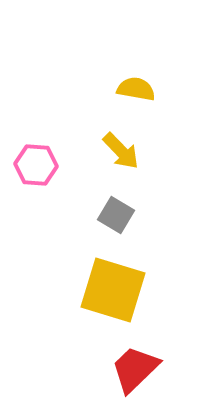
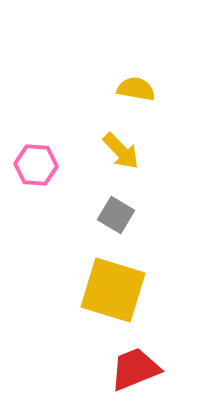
red trapezoid: rotated 22 degrees clockwise
